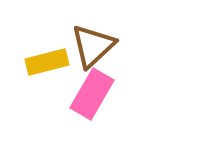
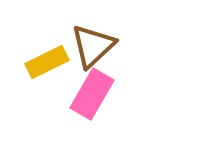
yellow rectangle: rotated 12 degrees counterclockwise
